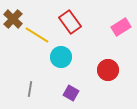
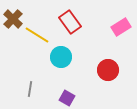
purple square: moved 4 px left, 5 px down
